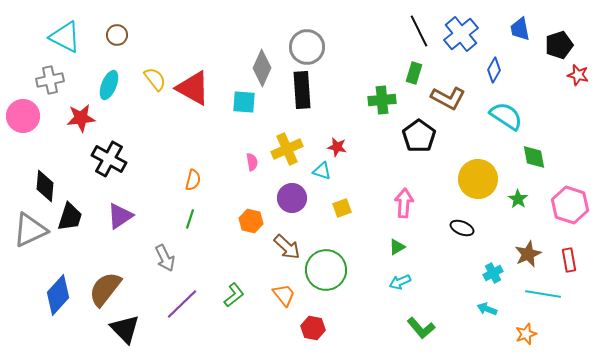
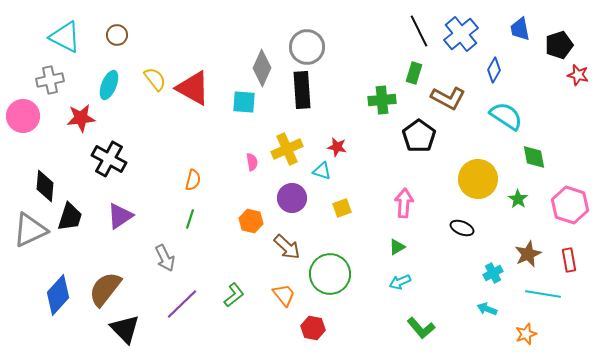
green circle at (326, 270): moved 4 px right, 4 px down
